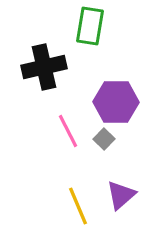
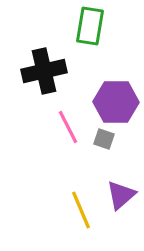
black cross: moved 4 px down
pink line: moved 4 px up
gray square: rotated 25 degrees counterclockwise
yellow line: moved 3 px right, 4 px down
